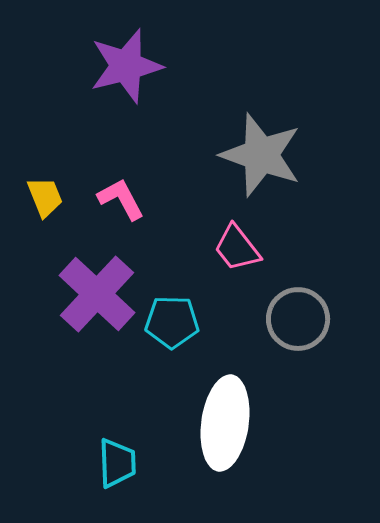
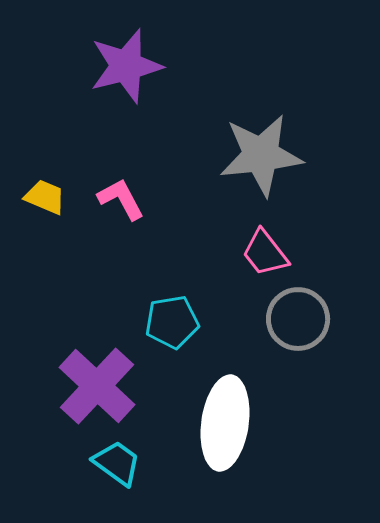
gray star: rotated 26 degrees counterclockwise
yellow trapezoid: rotated 45 degrees counterclockwise
pink trapezoid: moved 28 px right, 5 px down
purple cross: moved 92 px down
cyan pentagon: rotated 10 degrees counterclockwise
cyan trapezoid: rotated 52 degrees counterclockwise
